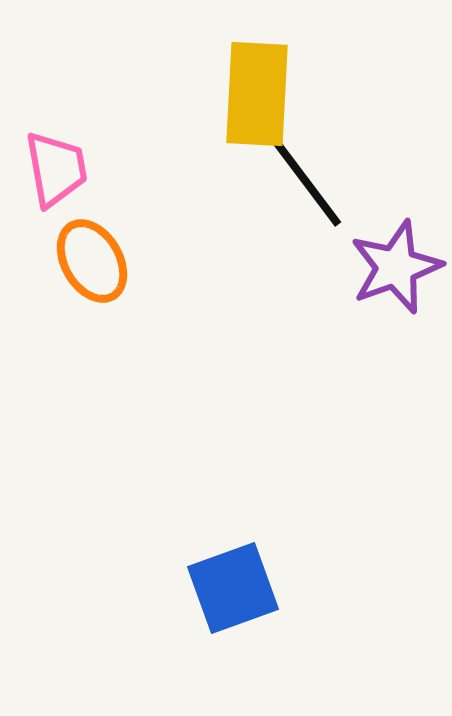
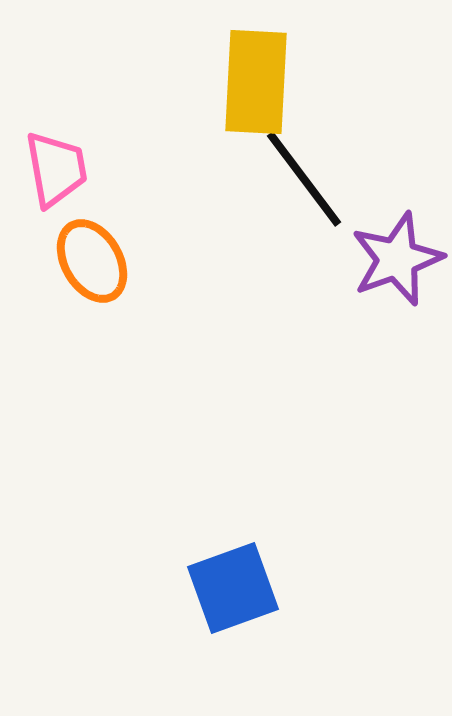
yellow rectangle: moved 1 px left, 12 px up
purple star: moved 1 px right, 8 px up
